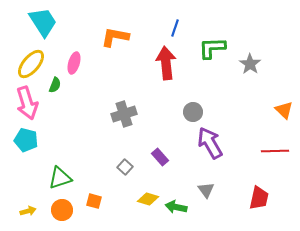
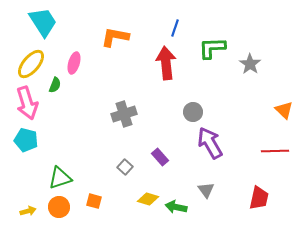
orange circle: moved 3 px left, 3 px up
